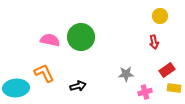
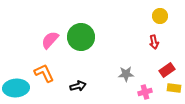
pink semicircle: rotated 60 degrees counterclockwise
